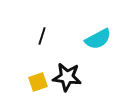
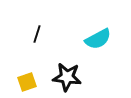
black line: moved 5 px left, 2 px up
yellow square: moved 11 px left
